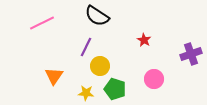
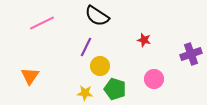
red star: rotated 16 degrees counterclockwise
orange triangle: moved 24 px left
yellow star: moved 1 px left
